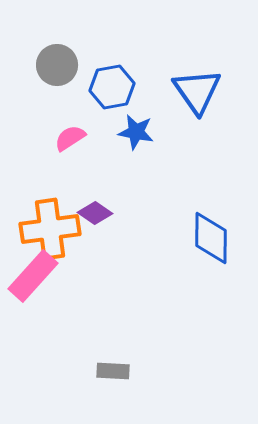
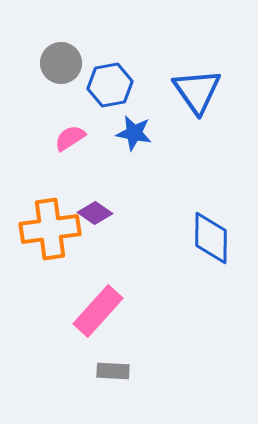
gray circle: moved 4 px right, 2 px up
blue hexagon: moved 2 px left, 2 px up
blue star: moved 2 px left, 1 px down
pink rectangle: moved 65 px right, 35 px down
